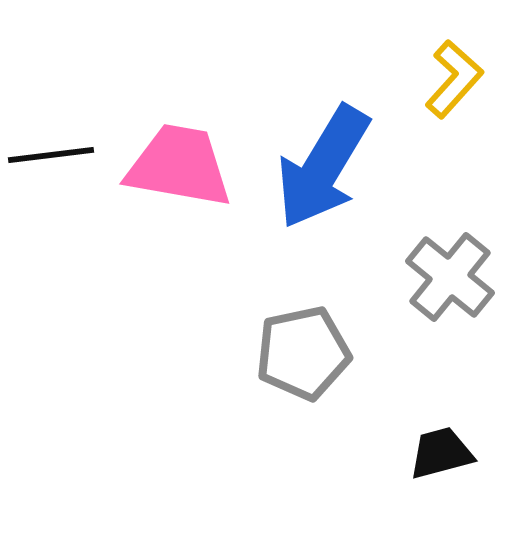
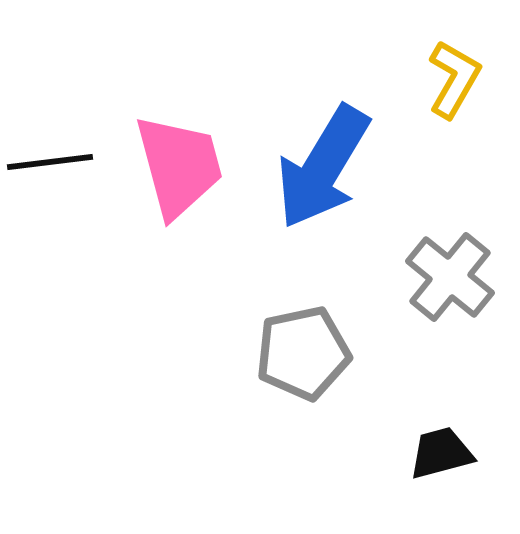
yellow L-shape: rotated 12 degrees counterclockwise
black line: moved 1 px left, 7 px down
pink trapezoid: rotated 65 degrees clockwise
